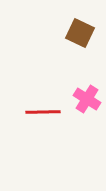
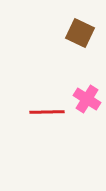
red line: moved 4 px right
